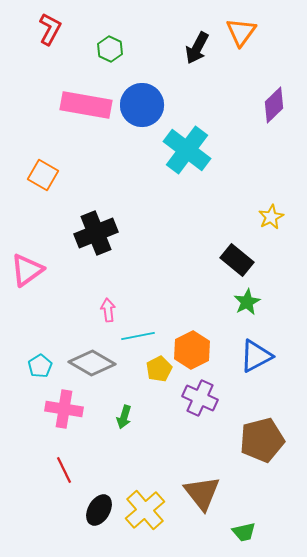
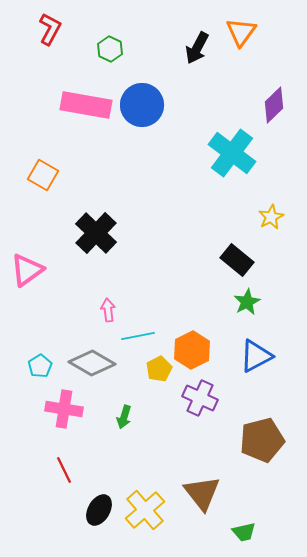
cyan cross: moved 45 px right, 3 px down
black cross: rotated 24 degrees counterclockwise
